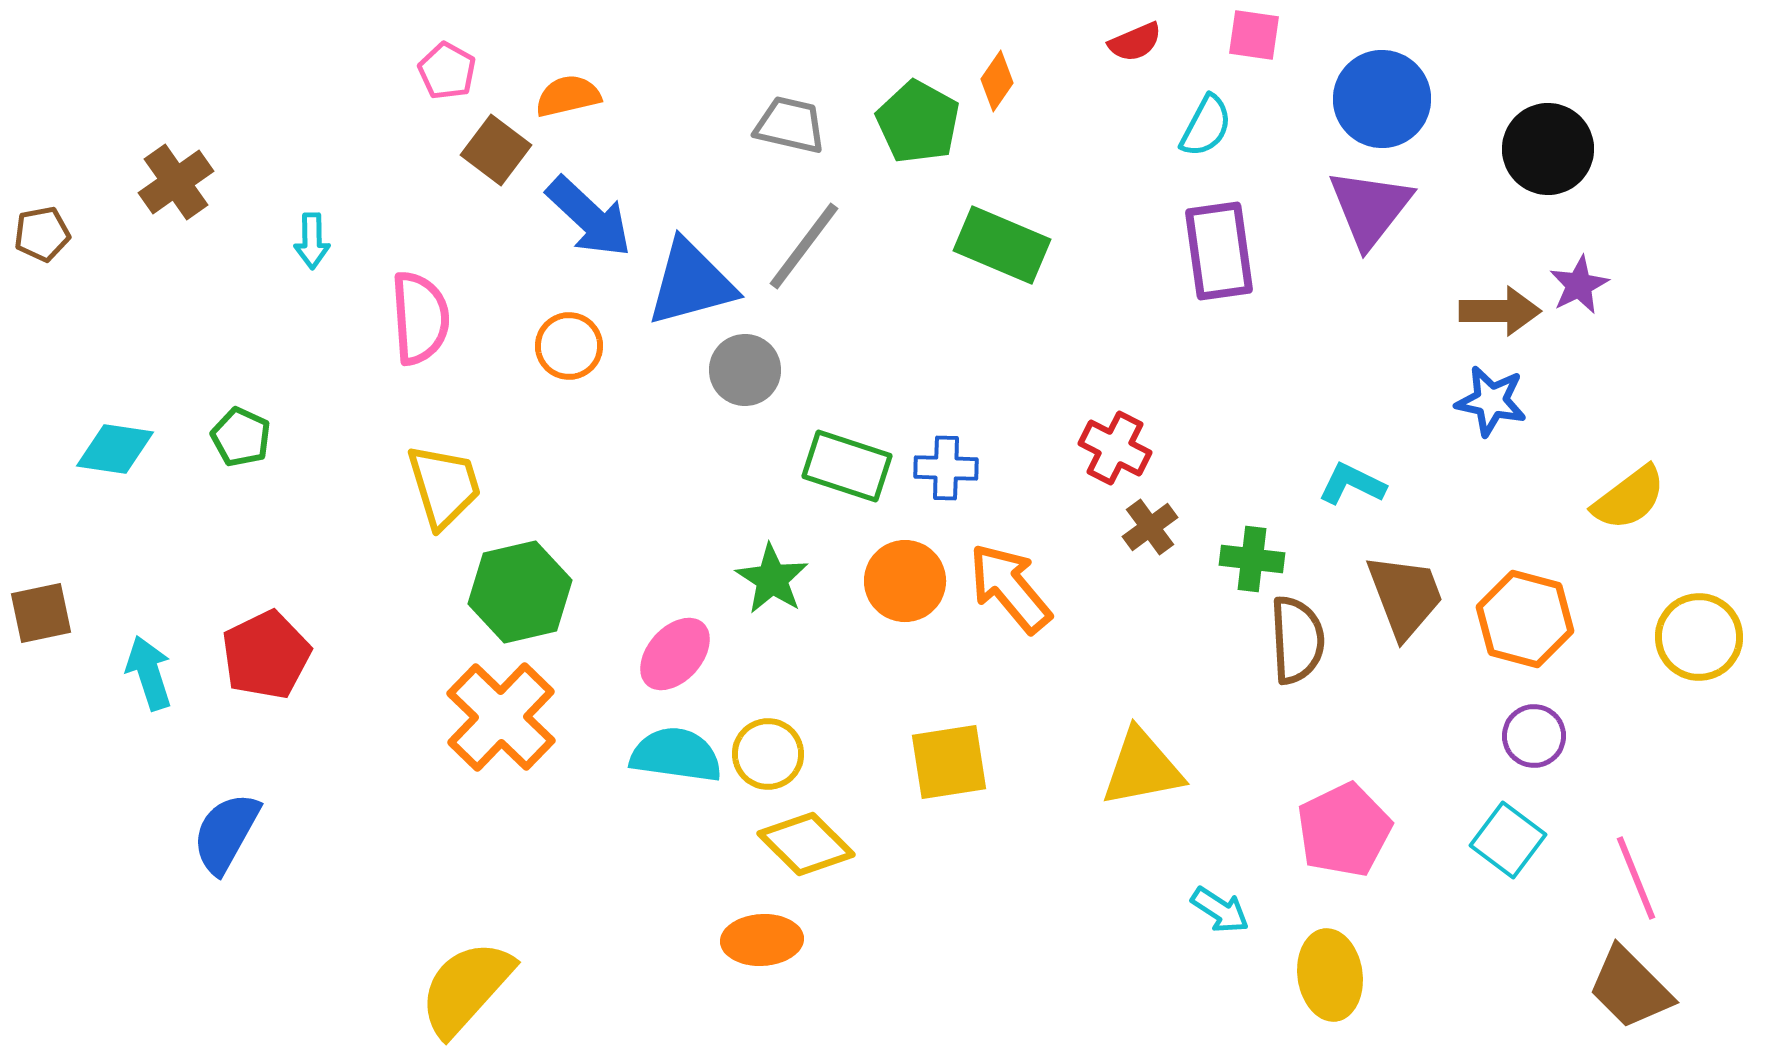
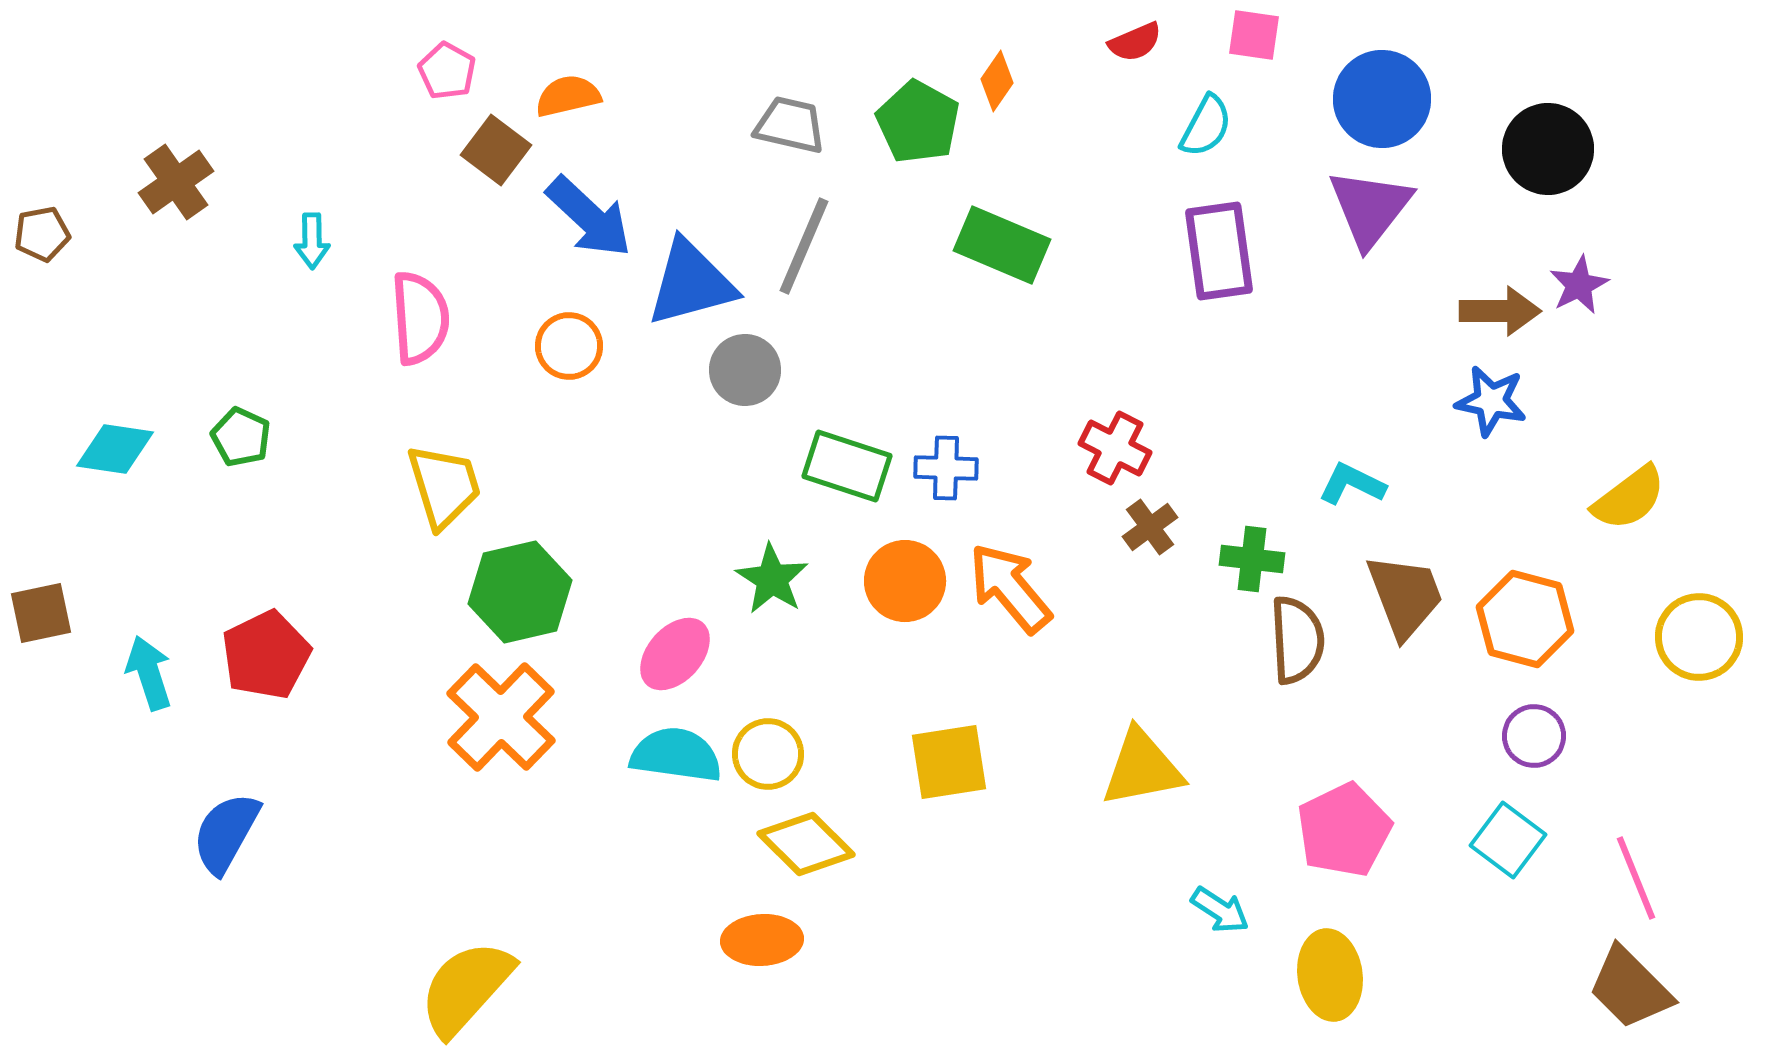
gray line at (804, 246): rotated 14 degrees counterclockwise
